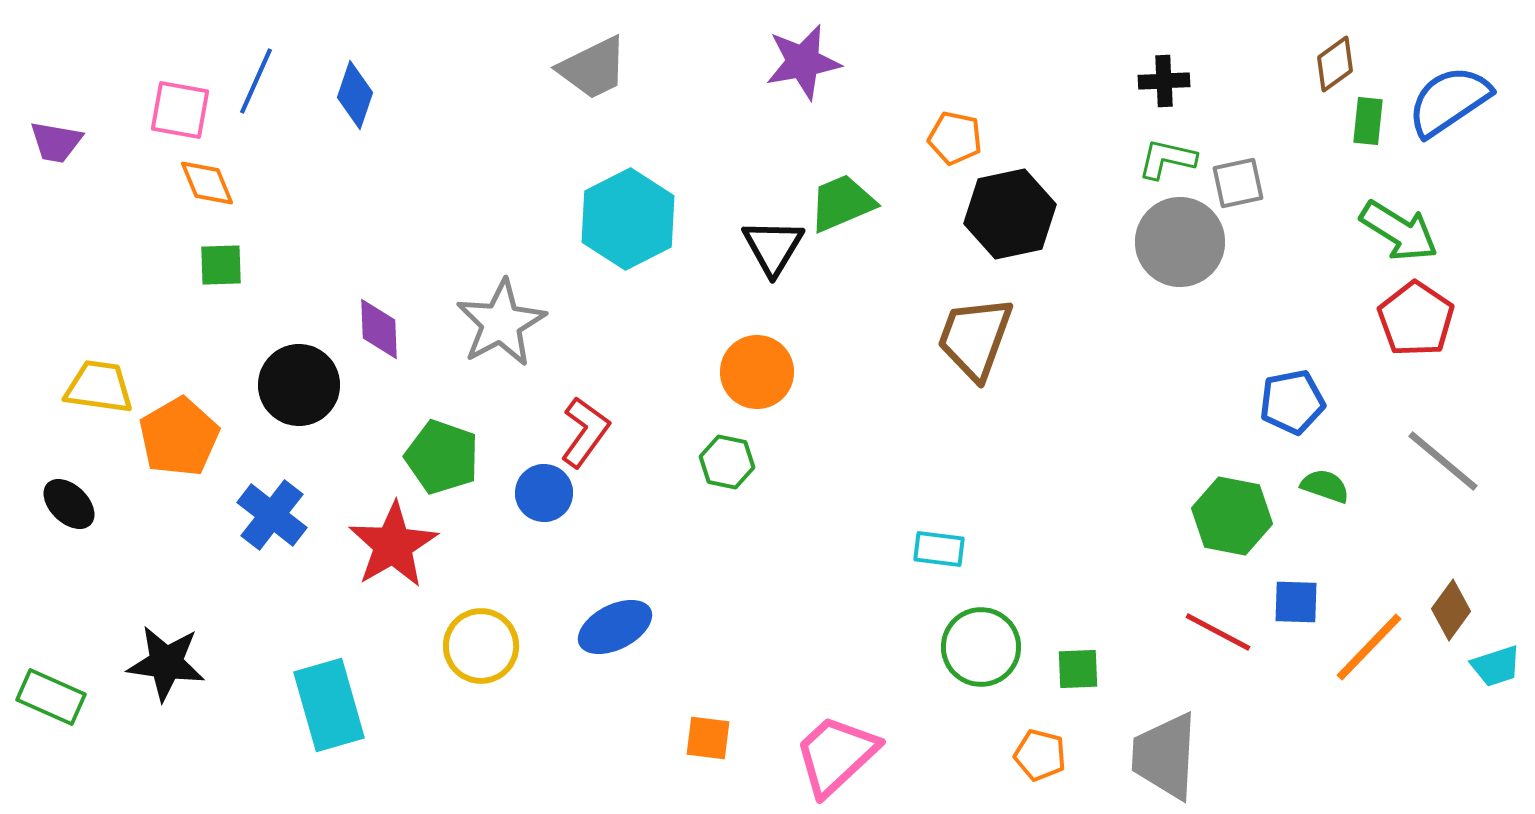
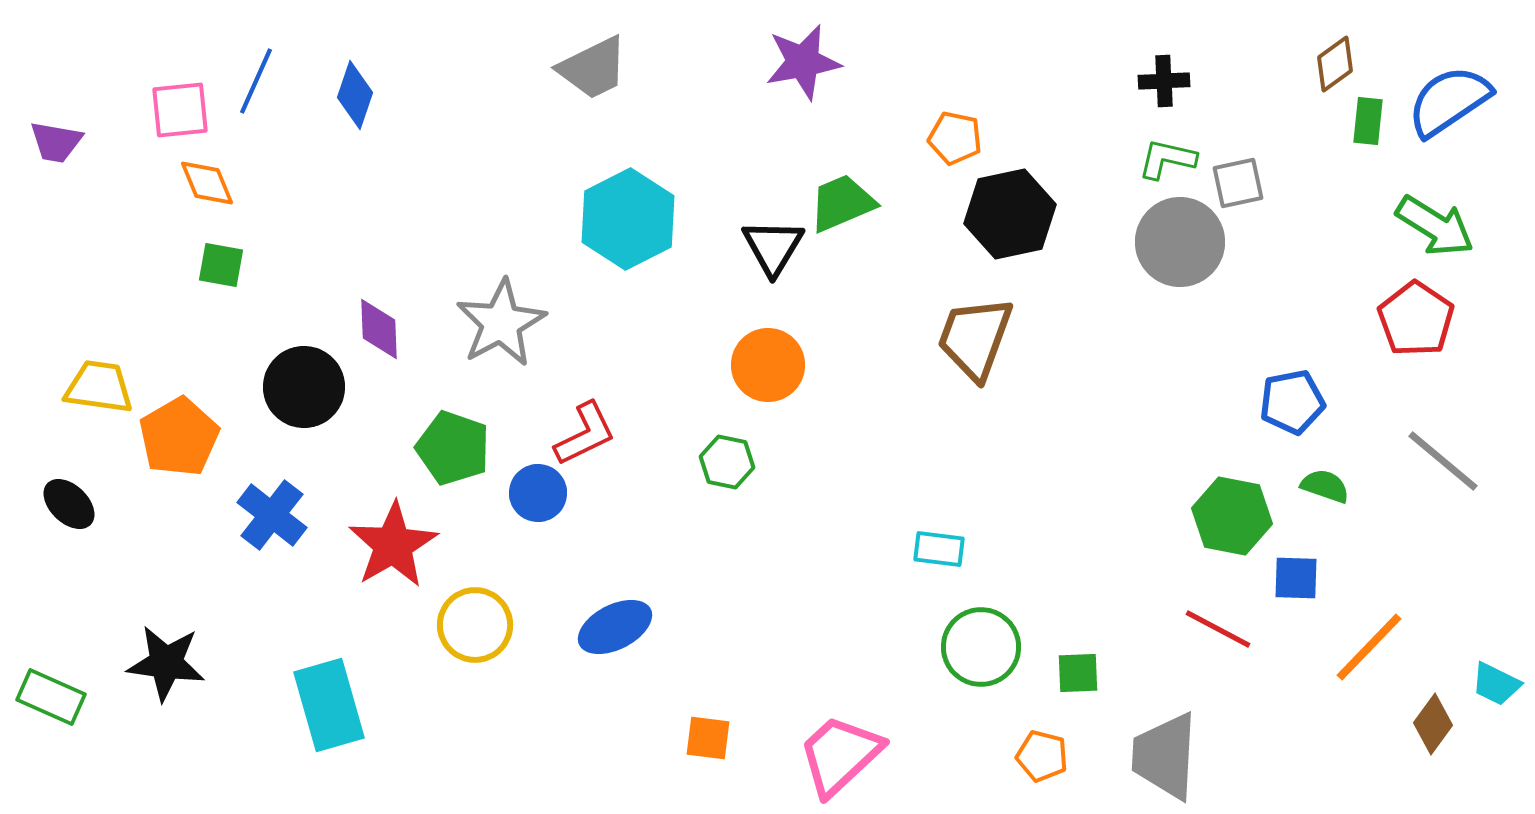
pink square at (180, 110): rotated 16 degrees counterclockwise
green arrow at (1399, 231): moved 36 px right, 5 px up
green square at (221, 265): rotated 12 degrees clockwise
orange circle at (757, 372): moved 11 px right, 7 px up
black circle at (299, 385): moved 5 px right, 2 px down
red L-shape at (585, 432): moved 2 px down; rotated 28 degrees clockwise
green pentagon at (442, 457): moved 11 px right, 9 px up
blue circle at (544, 493): moved 6 px left
blue square at (1296, 602): moved 24 px up
brown diamond at (1451, 610): moved 18 px left, 114 px down
red line at (1218, 632): moved 3 px up
yellow circle at (481, 646): moved 6 px left, 21 px up
cyan trapezoid at (1496, 666): moved 18 px down; rotated 44 degrees clockwise
green square at (1078, 669): moved 4 px down
pink trapezoid at (836, 755): moved 4 px right
orange pentagon at (1040, 755): moved 2 px right, 1 px down
